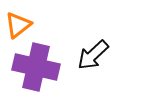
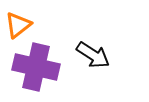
black arrow: rotated 104 degrees counterclockwise
